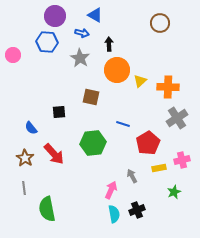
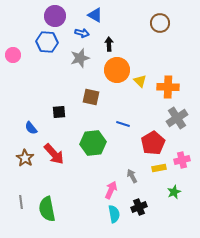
gray star: rotated 24 degrees clockwise
yellow triangle: rotated 32 degrees counterclockwise
red pentagon: moved 5 px right
gray line: moved 3 px left, 14 px down
black cross: moved 2 px right, 3 px up
